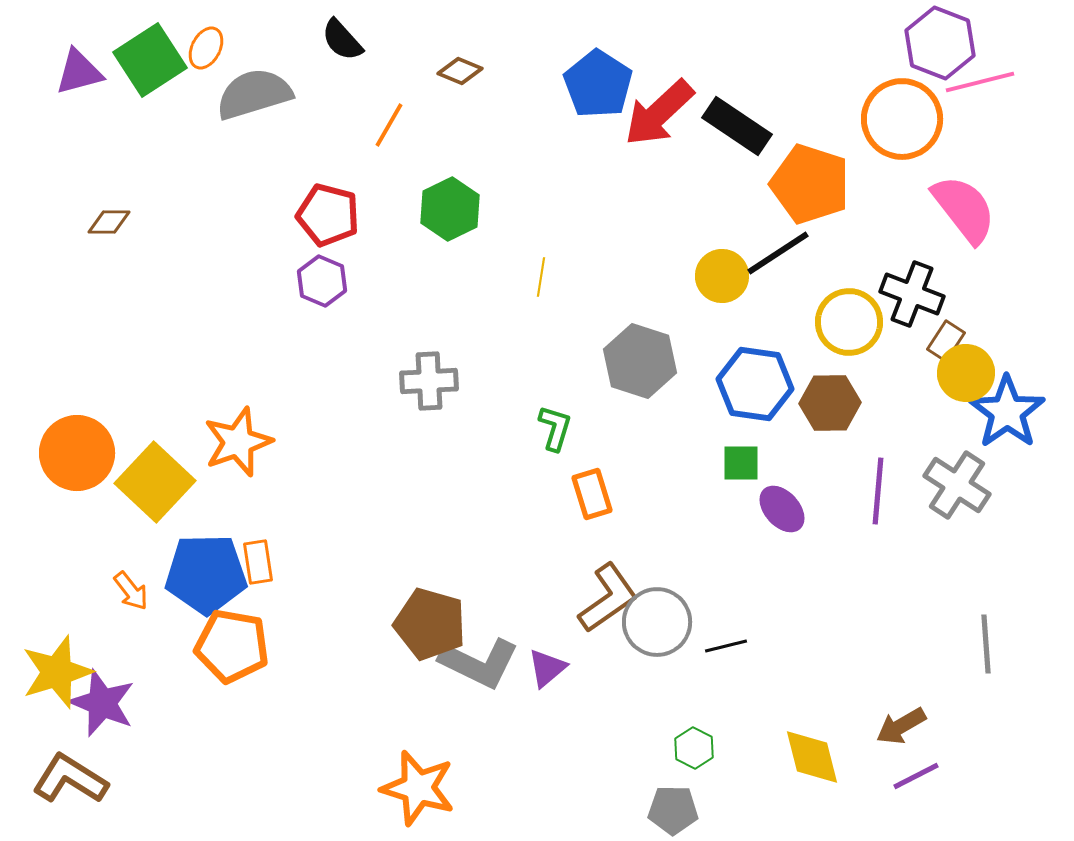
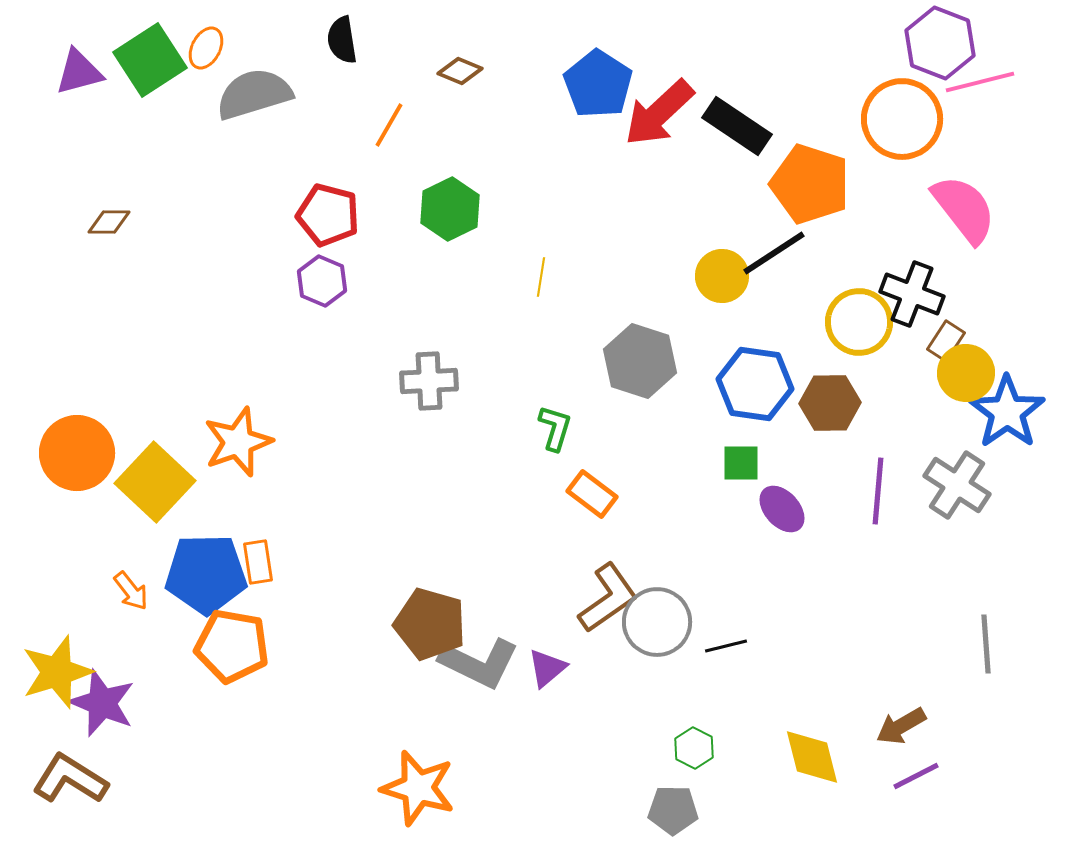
black semicircle at (342, 40): rotated 33 degrees clockwise
black line at (778, 253): moved 4 px left
yellow circle at (849, 322): moved 10 px right
orange rectangle at (592, 494): rotated 36 degrees counterclockwise
